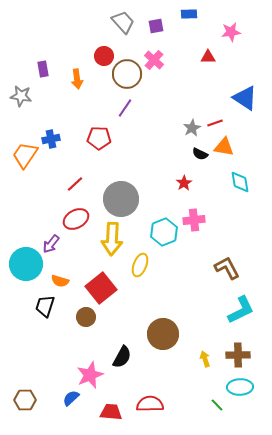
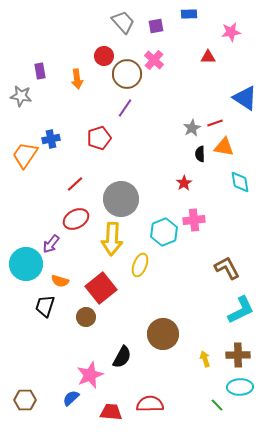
purple rectangle at (43, 69): moved 3 px left, 2 px down
red pentagon at (99, 138): rotated 20 degrees counterclockwise
black semicircle at (200, 154): rotated 63 degrees clockwise
